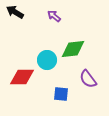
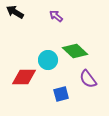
purple arrow: moved 2 px right
green diamond: moved 2 px right, 2 px down; rotated 50 degrees clockwise
cyan circle: moved 1 px right
red diamond: moved 2 px right
blue square: rotated 21 degrees counterclockwise
